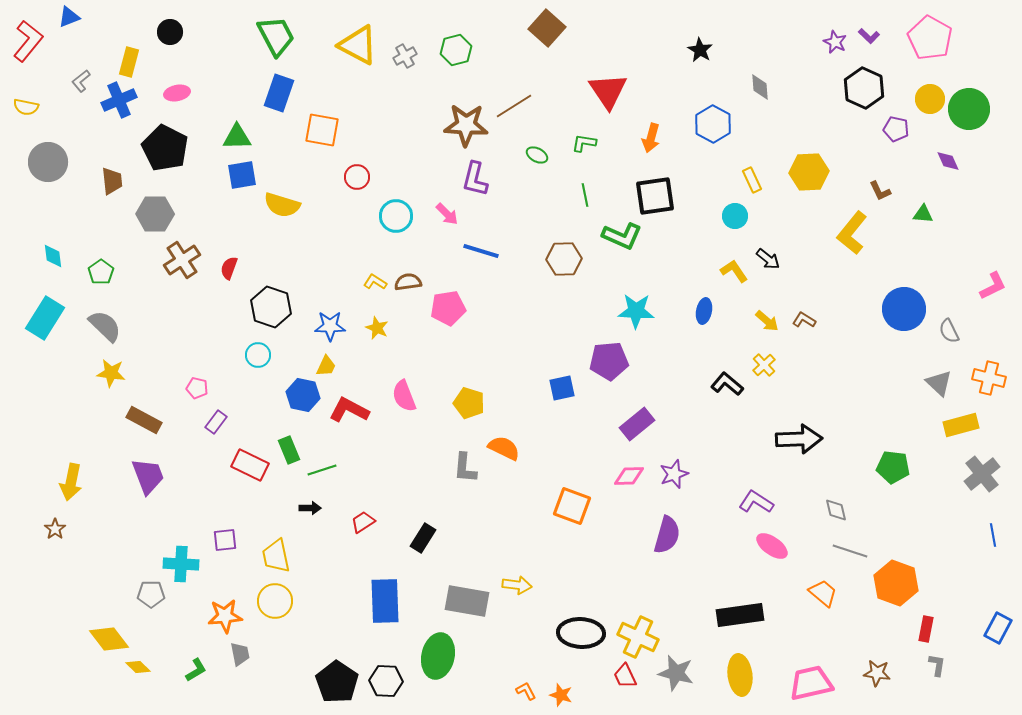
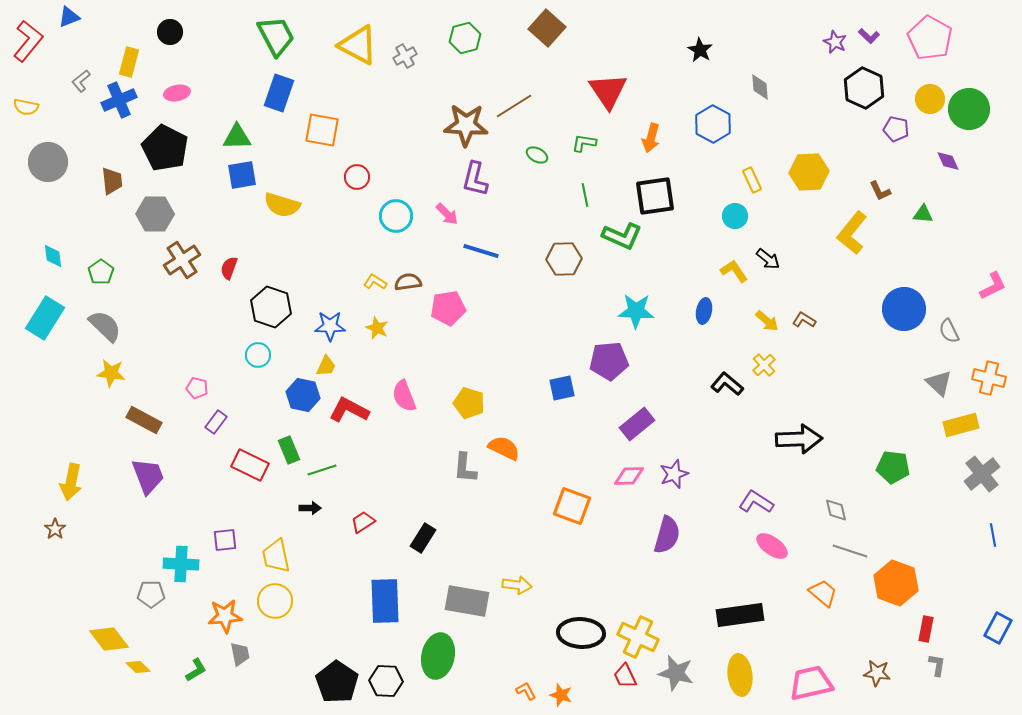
green hexagon at (456, 50): moved 9 px right, 12 px up
